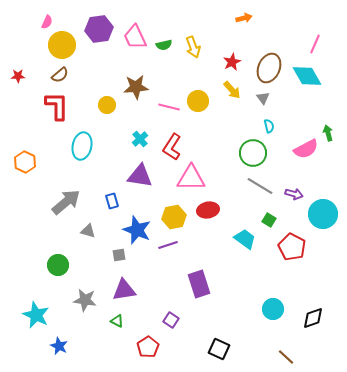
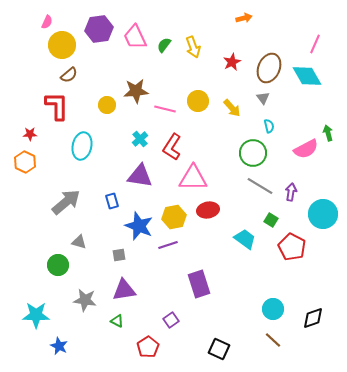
green semicircle at (164, 45): rotated 140 degrees clockwise
brown semicircle at (60, 75): moved 9 px right
red star at (18, 76): moved 12 px right, 58 px down
brown star at (136, 87): moved 4 px down
yellow arrow at (232, 90): moved 18 px down
pink line at (169, 107): moved 4 px left, 2 px down
pink triangle at (191, 178): moved 2 px right
purple arrow at (294, 194): moved 3 px left, 2 px up; rotated 96 degrees counterclockwise
green square at (269, 220): moved 2 px right
blue star at (137, 230): moved 2 px right, 4 px up
gray triangle at (88, 231): moved 9 px left, 11 px down
cyan star at (36, 315): rotated 24 degrees counterclockwise
purple square at (171, 320): rotated 21 degrees clockwise
brown line at (286, 357): moved 13 px left, 17 px up
